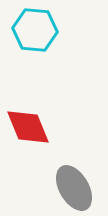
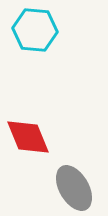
red diamond: moved 10 px down
